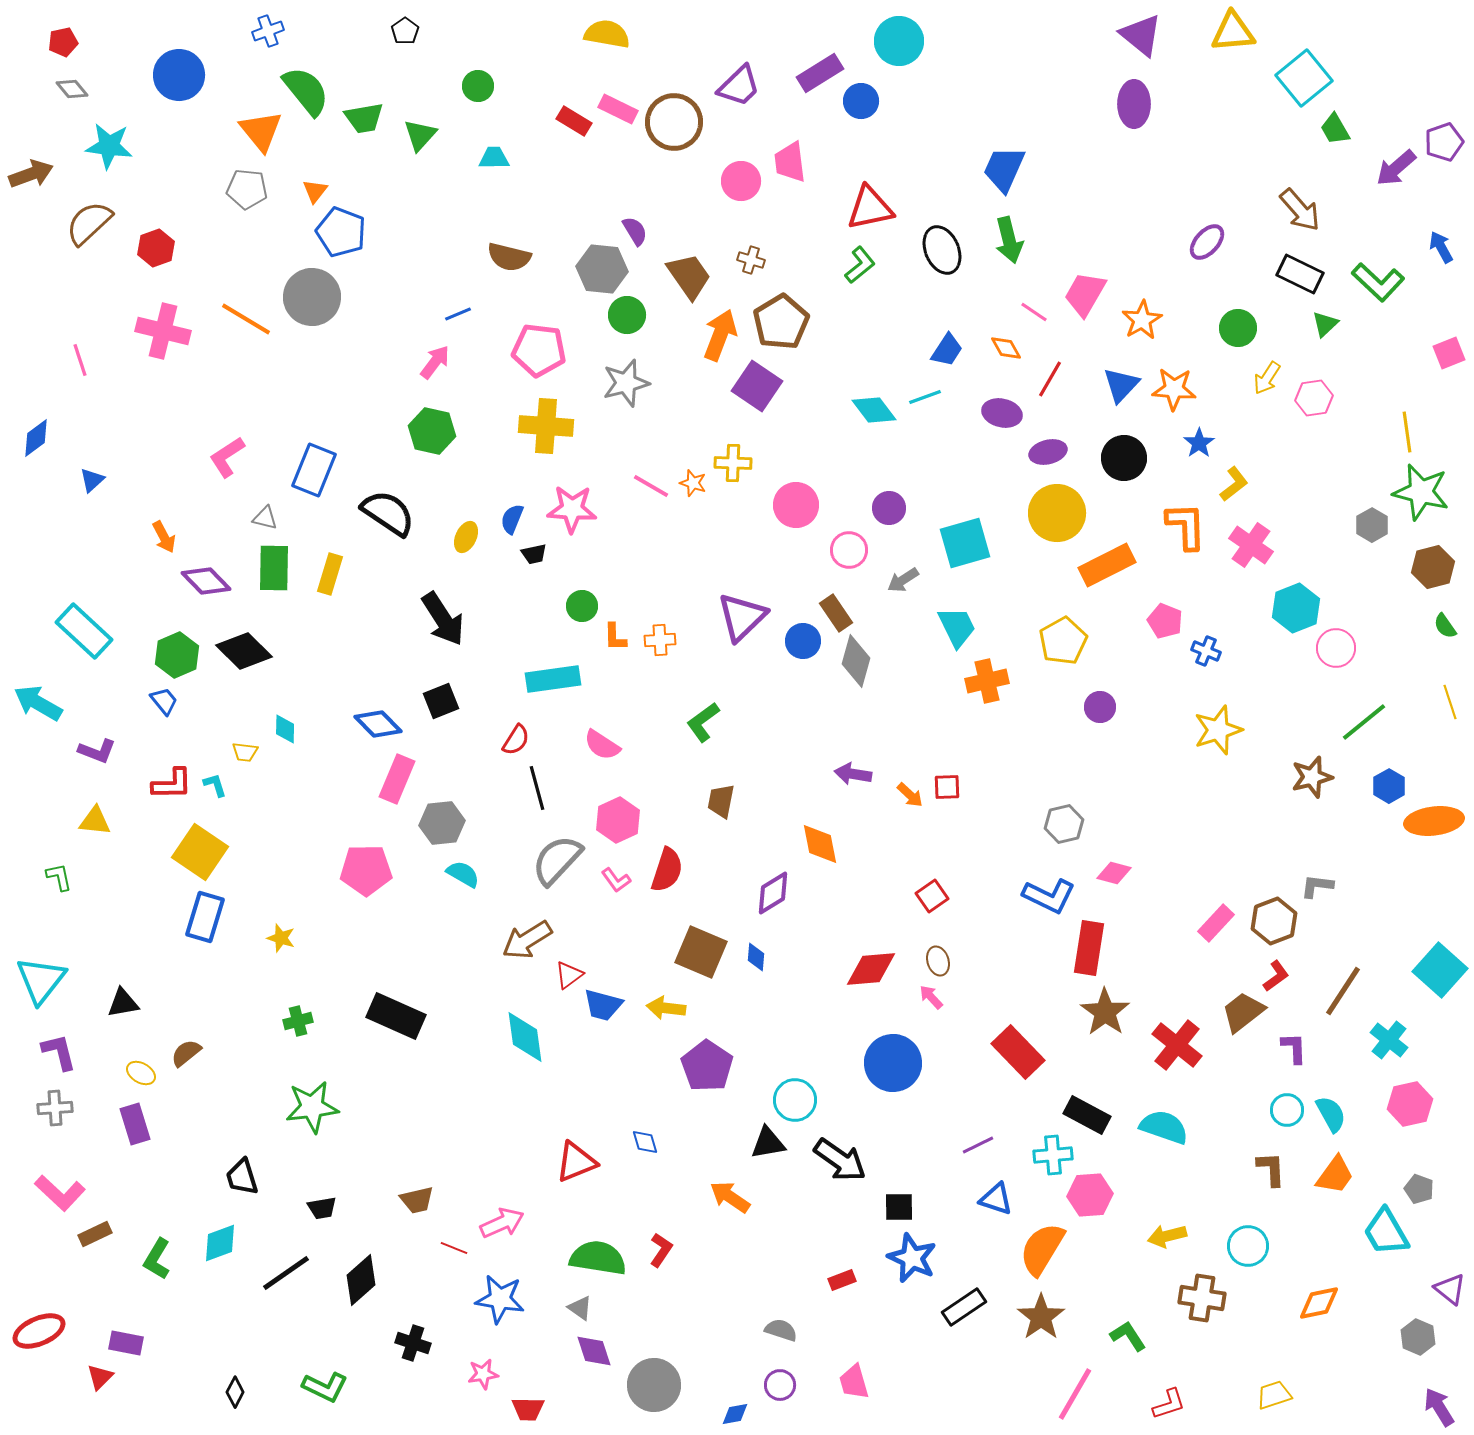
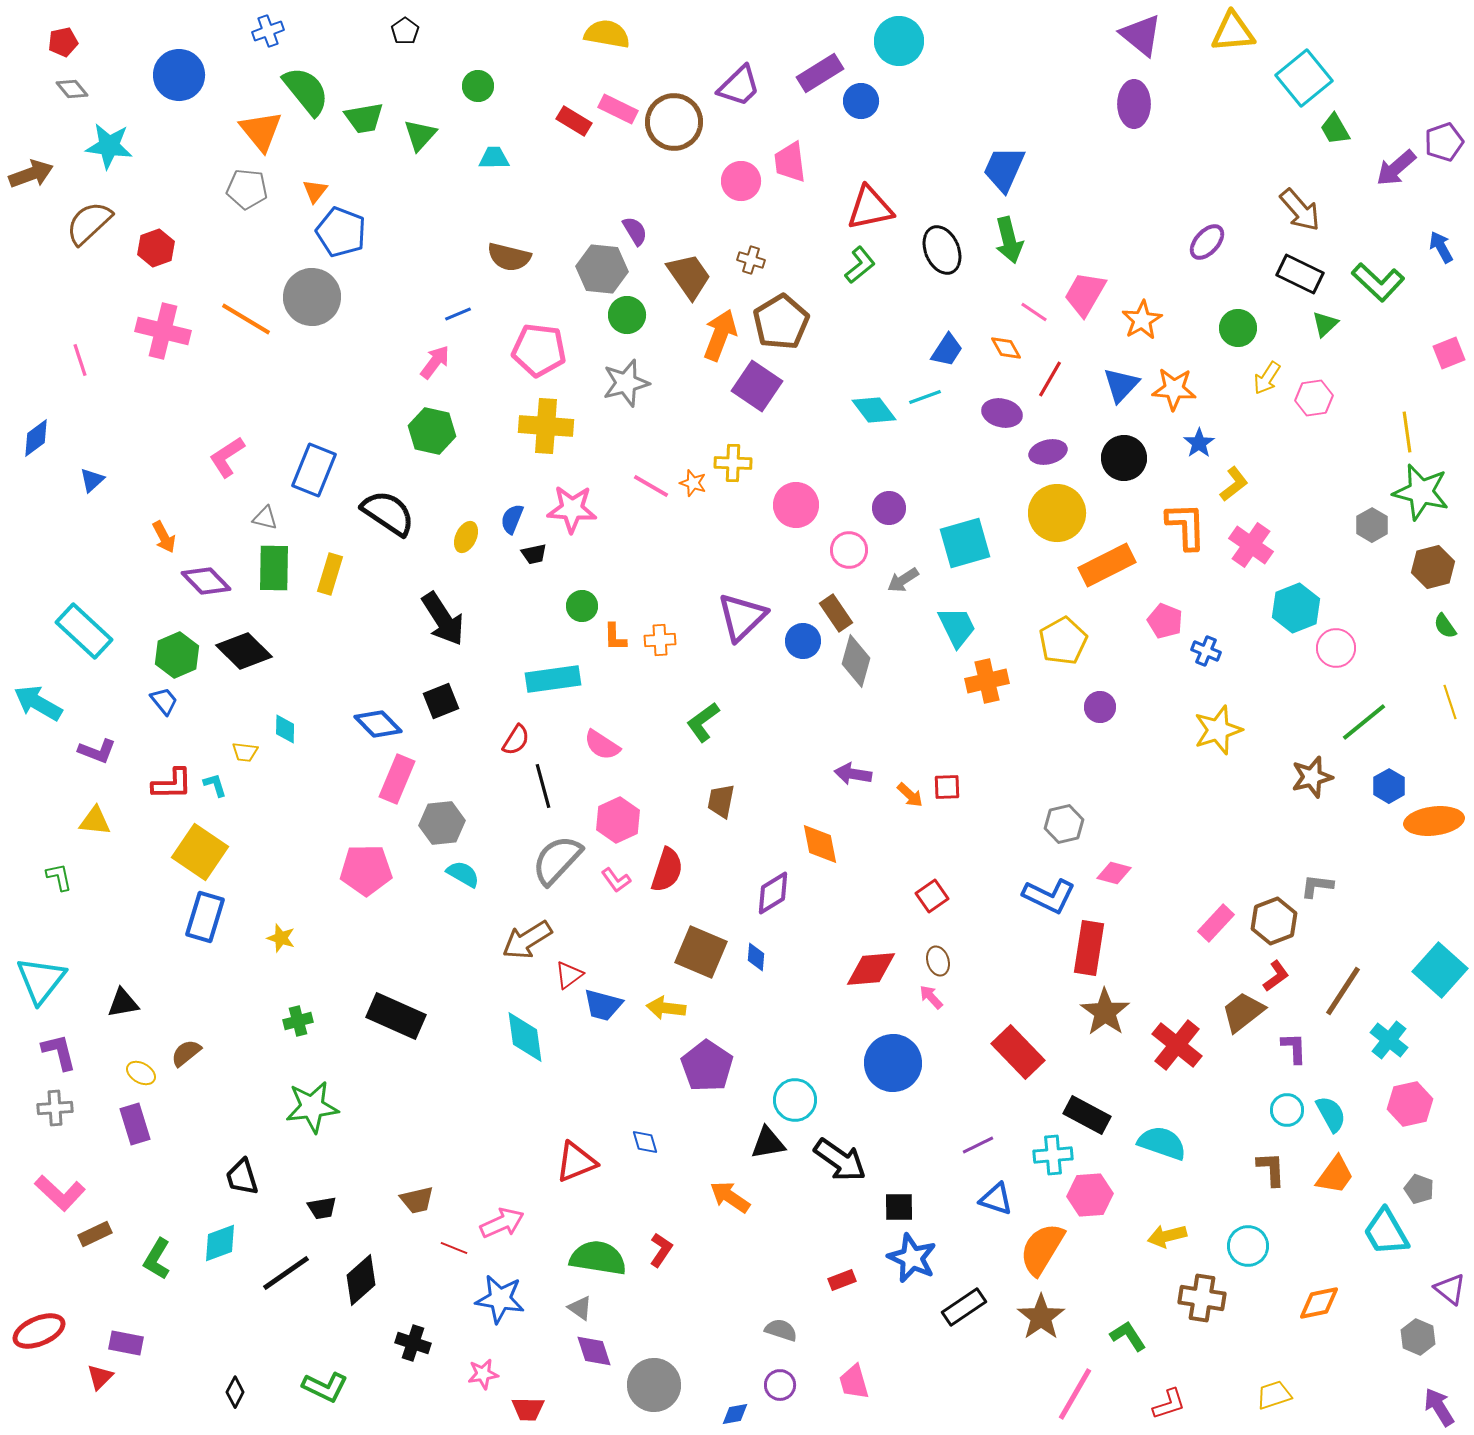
black line at (537, 788): moved 6 px right, 2 px up
cyan semicircle at (1164, 1127): moved 2 px left, 16 px down
